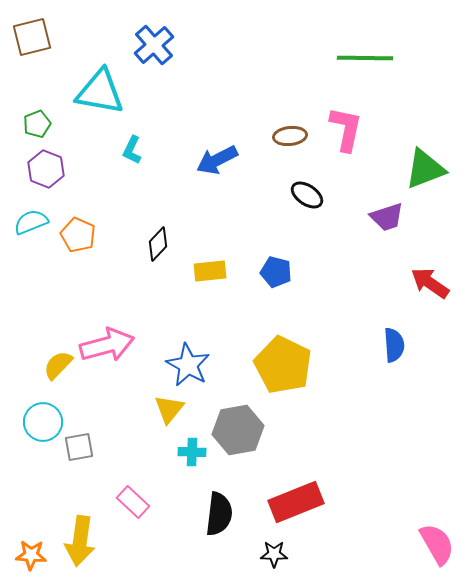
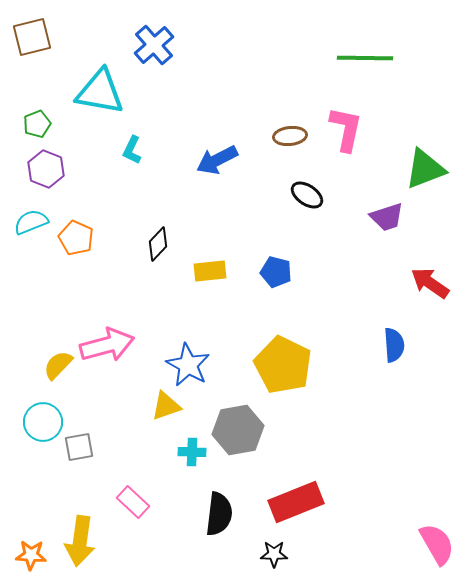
orange pentagon: moved 2 px left, 3 px down
yellow triangle: moved 3 px left, 3 px up; rotated 32 degrees clockwise
